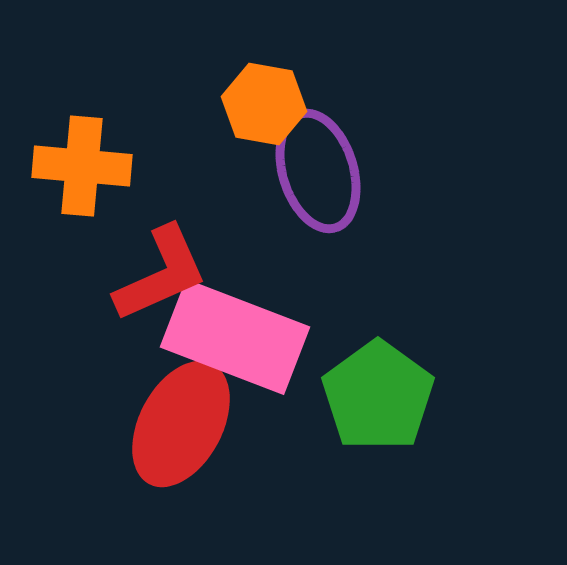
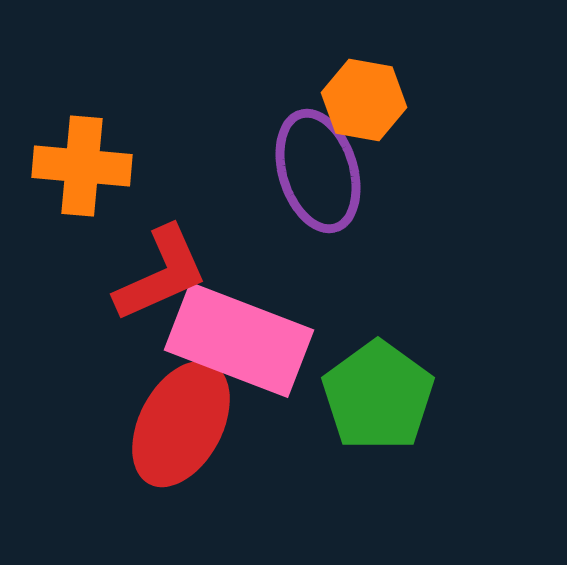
orange hexagon: moved 100 px right, 4 px up
pink rectangle: moved 4 px right, 3 px down
